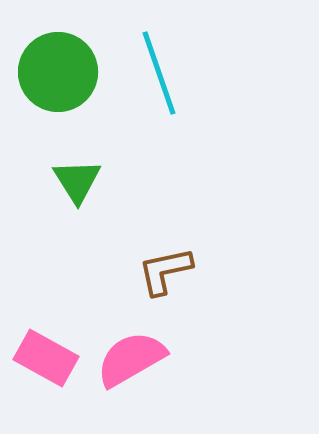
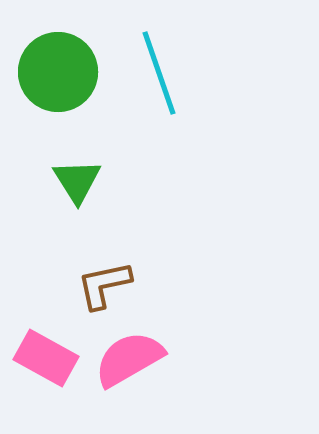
brown L-shape: moved 61 px left, 14 px down
pink semicircle: moved 2 px left
